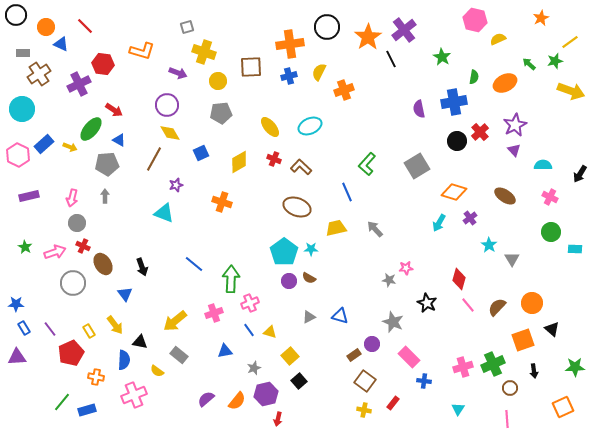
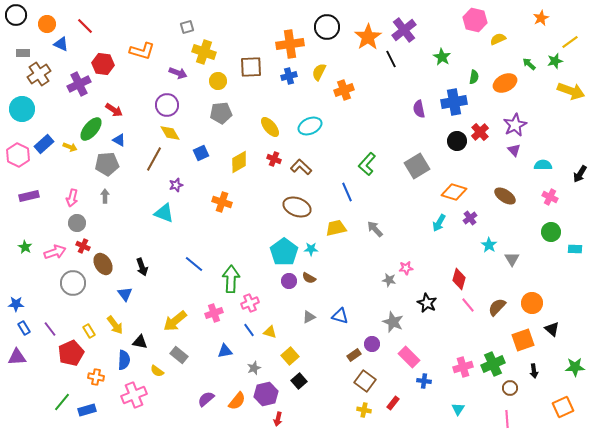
orange circle at (46, 27): moved 1 px right, 3 px up
